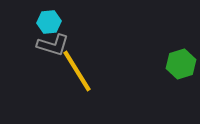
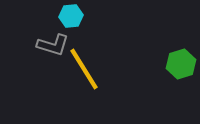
cyan hexagon: moved 22 px right, 6 px up
yellow line: moved 7 px right, 2 px up
